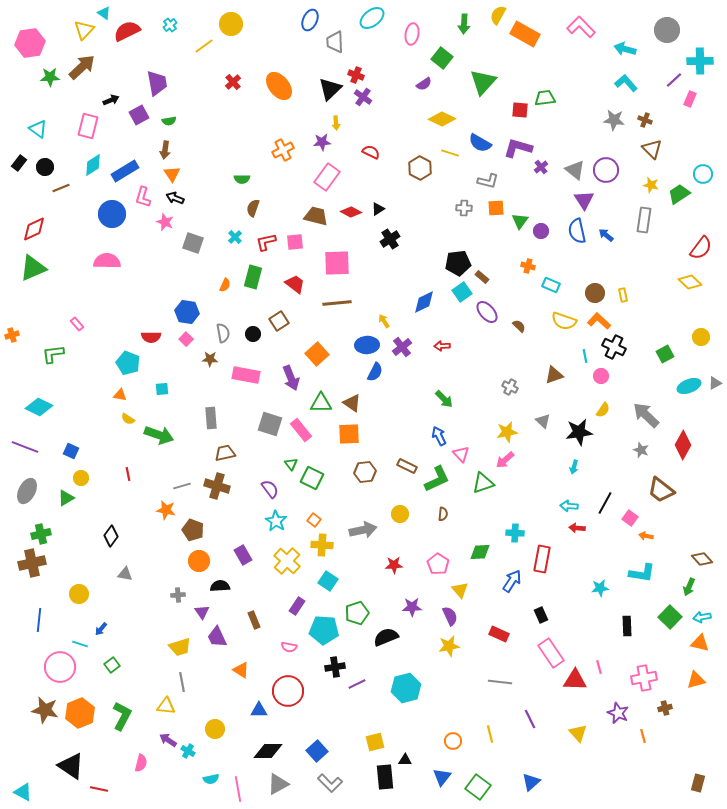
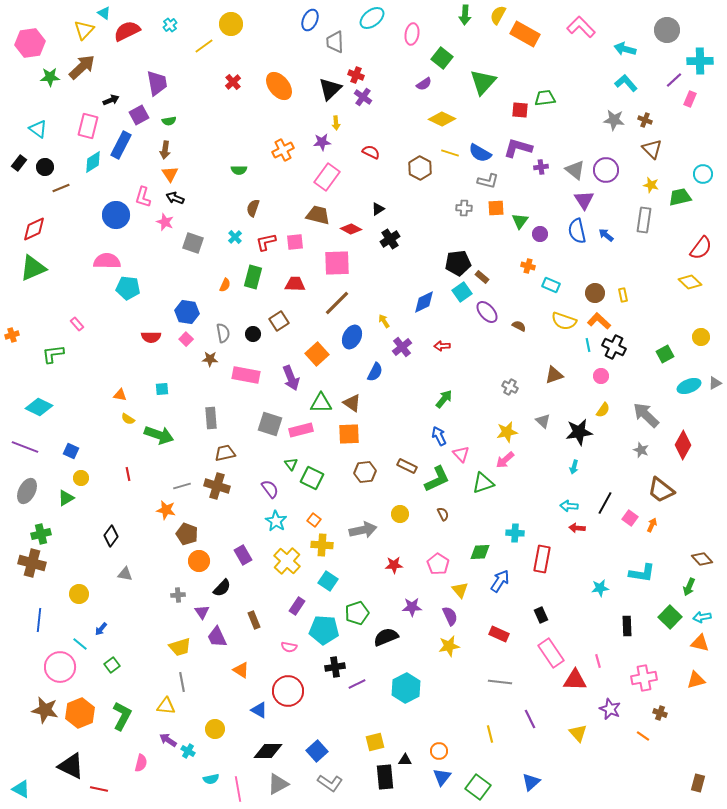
green arrow at (464, 24): moved 1 px right, 9 px up
blue semicircle at (480, 143): moved 10 px down
cyan diamond at (93, 165): moved 3 px up
purple cross at (541, 167): rotated 32 degrees clockwise
blue rectangle at (125, 171): moved 4 px left, 26 px up; rotated 32 degrees counterclockwise
orange triangle at (172, 174): moved 2 px left
green semicircle at (242, 179): moved 3 px left, 9 px up
green trapezoid at (679, 194): moved 1 px right, 3 px down; rotated 20 degrees clockwise
red diamond at (351, 212): moved 17 px down
blue circle at (112, 214): moved 4 px right, 1 px down
brown trapezoid at (316, 216): moved 2 px right, 1 px up
purple circle at (541, 231): moved 1 px left, 3 px down
red trapezoid at (295, 284): rotated 35 degrees counterclockwise
brown line at (337, 303): rotated 40 degrees counterclockwise
brown semicircle at (519, 326): rotated 16 degrees counterclockwise
blue ellipse at (367, 345): moved 15 px left, 8 px up; rotated 60 degrees counterclockwise
cyan line at (585, 356): moved 3 px right, 11 px up
cyan pentagon at (128, 363): moved 75 px up; rotated 15 degrees counterclockwise
green arrow at (444, 399): rotated 96 degrees counterclockwise
pink rectangle at (301, 430): rotated 65 degrees counterclockwise
brown semicircle at (443, 514): rotated 32 degrees counterclockwise
brown pentagon at (193, 530): moved 6 px left, 4 px down
orange arrow at (646, 536): moved 6 px right, 11 px up; rotated 104 degrees clockwise
brown cross at (32, 563): rotated 28 degrees clockwise
blue arrow at (512, 581): moved 12 px left
black semicircle at (220, 586): moved 2 px right, 2 px down; rotated 138 degrees clockwise
cyan line at (80, 644): rotated 21 degrees clockwise
pink line at (599, 667): moved 1 px left, 6 px up
cyan hexagon at (406, 688): rotated 12 degrees counterclockwise
brown cross at (665, 708): moved 5 px left, 5 px down; rotated 32 degrees clockwise
blue triangle at (259, 710): rotated 30 degrees clockwise
purple star at (618, 713): moved 8 px left, 4 px up
orange line at (643, 736): rotated 40 degrees counterclockwise
orange circle at (453, 741): moved 14 px left, 10 px down
black triangle at (71, 766): rotated 8 degrees counterclockwise
gray L-shape at (330, 783): rotated 10 degrees counterclockwise
cyan triangle at (23, 792): moved 2 px left, 3 px up
